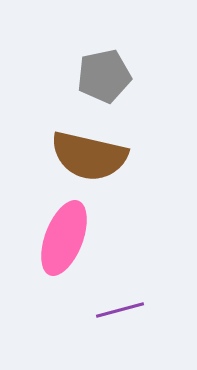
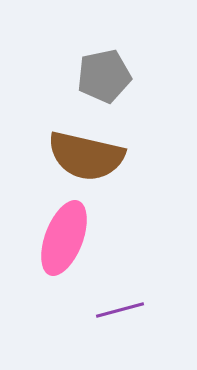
brown semicircle: moved 3 px left
